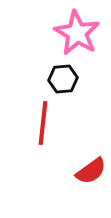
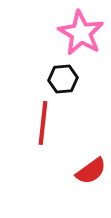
pink star: moved 4 px right
